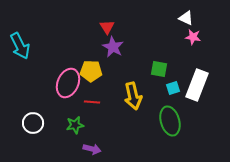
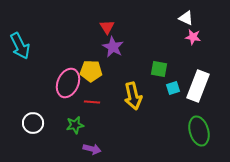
white rectangle: moved 1 px right, 1 px down
green ellipse: moved 29 px right, 10 px down
